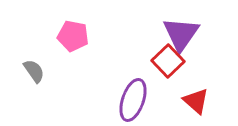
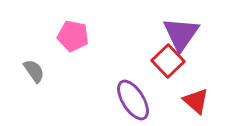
purple ellipse: rotated 51 degrees counterclockwise
